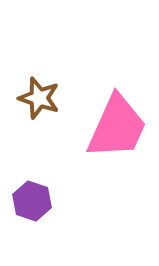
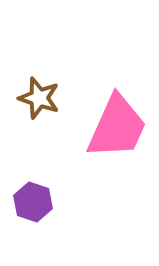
purple hexagon: moved 1 px right, 1 px down
